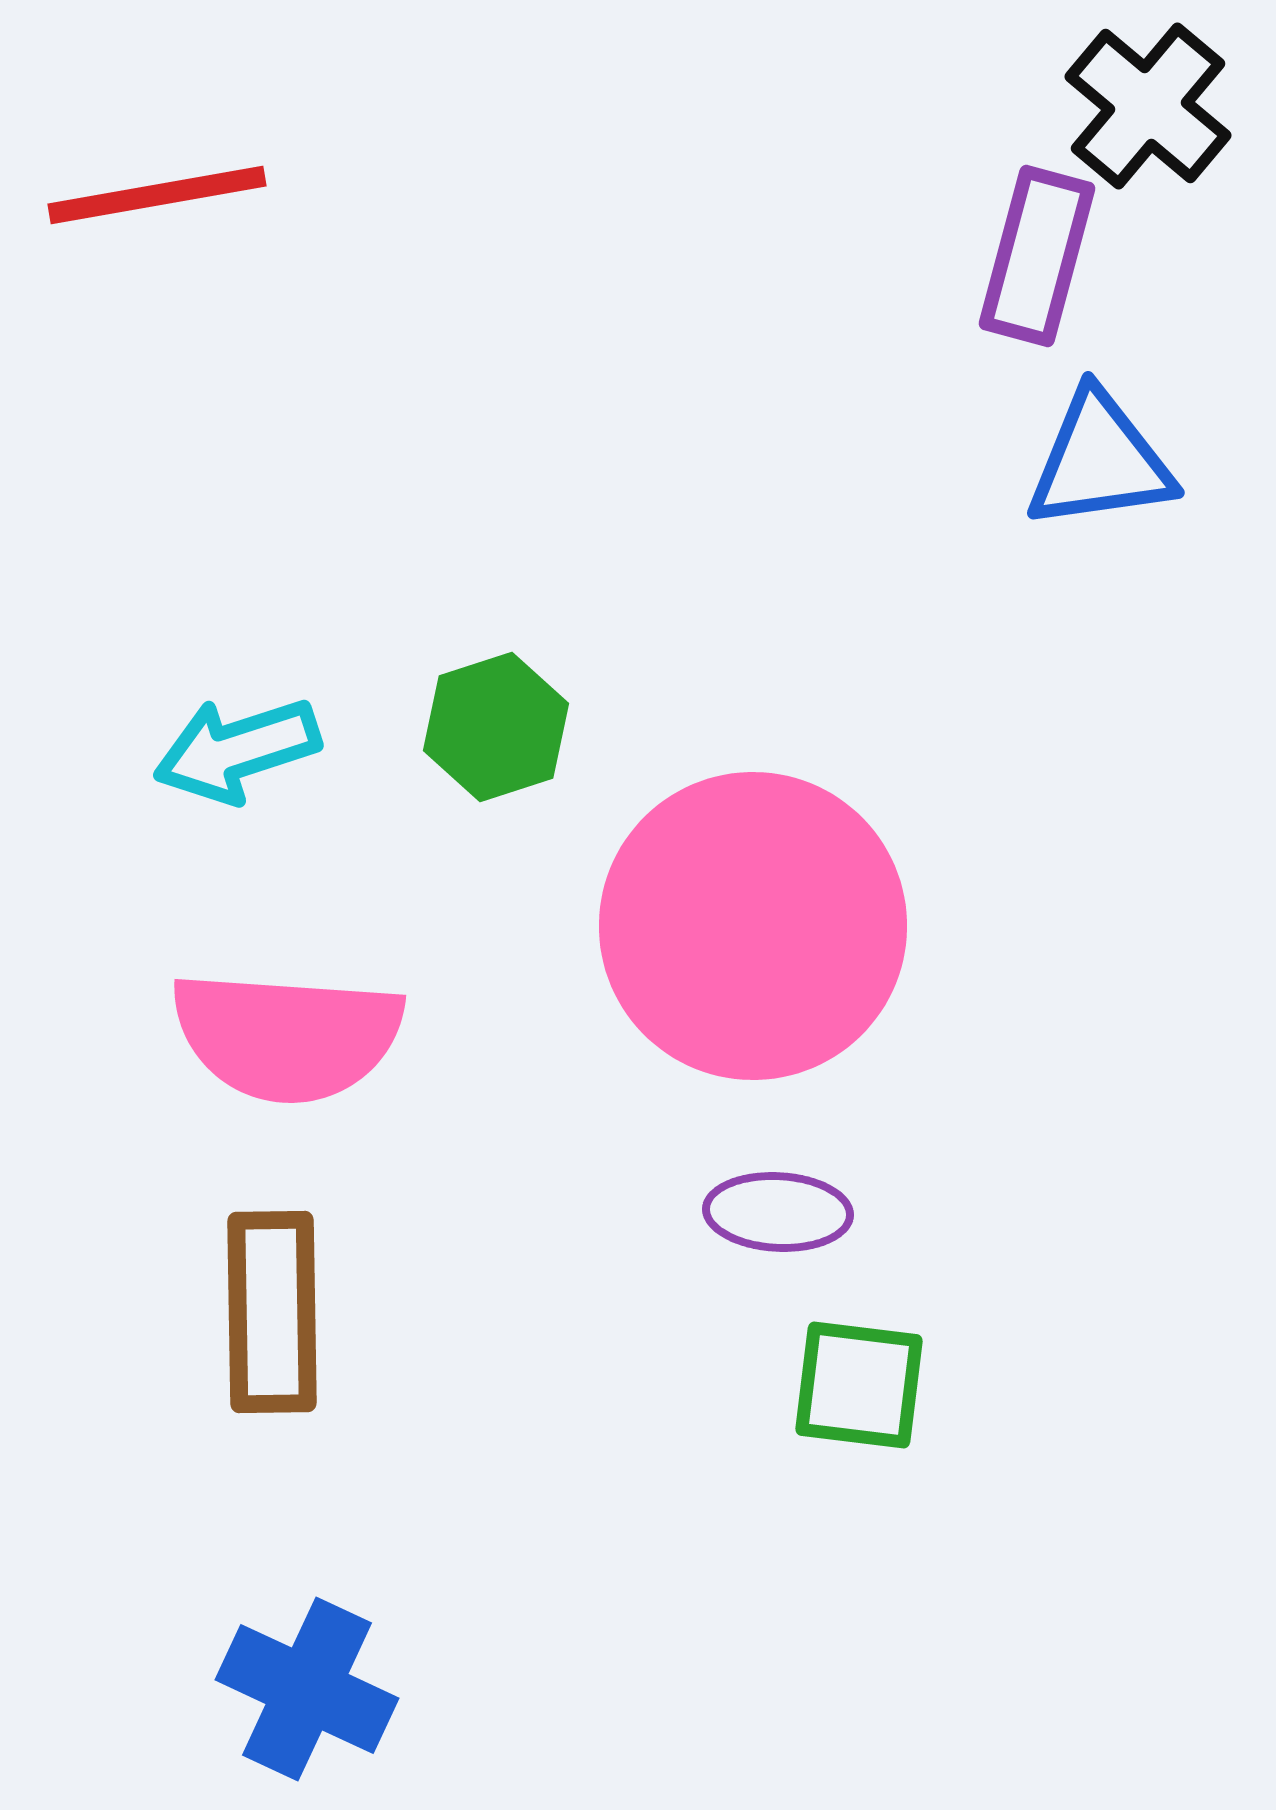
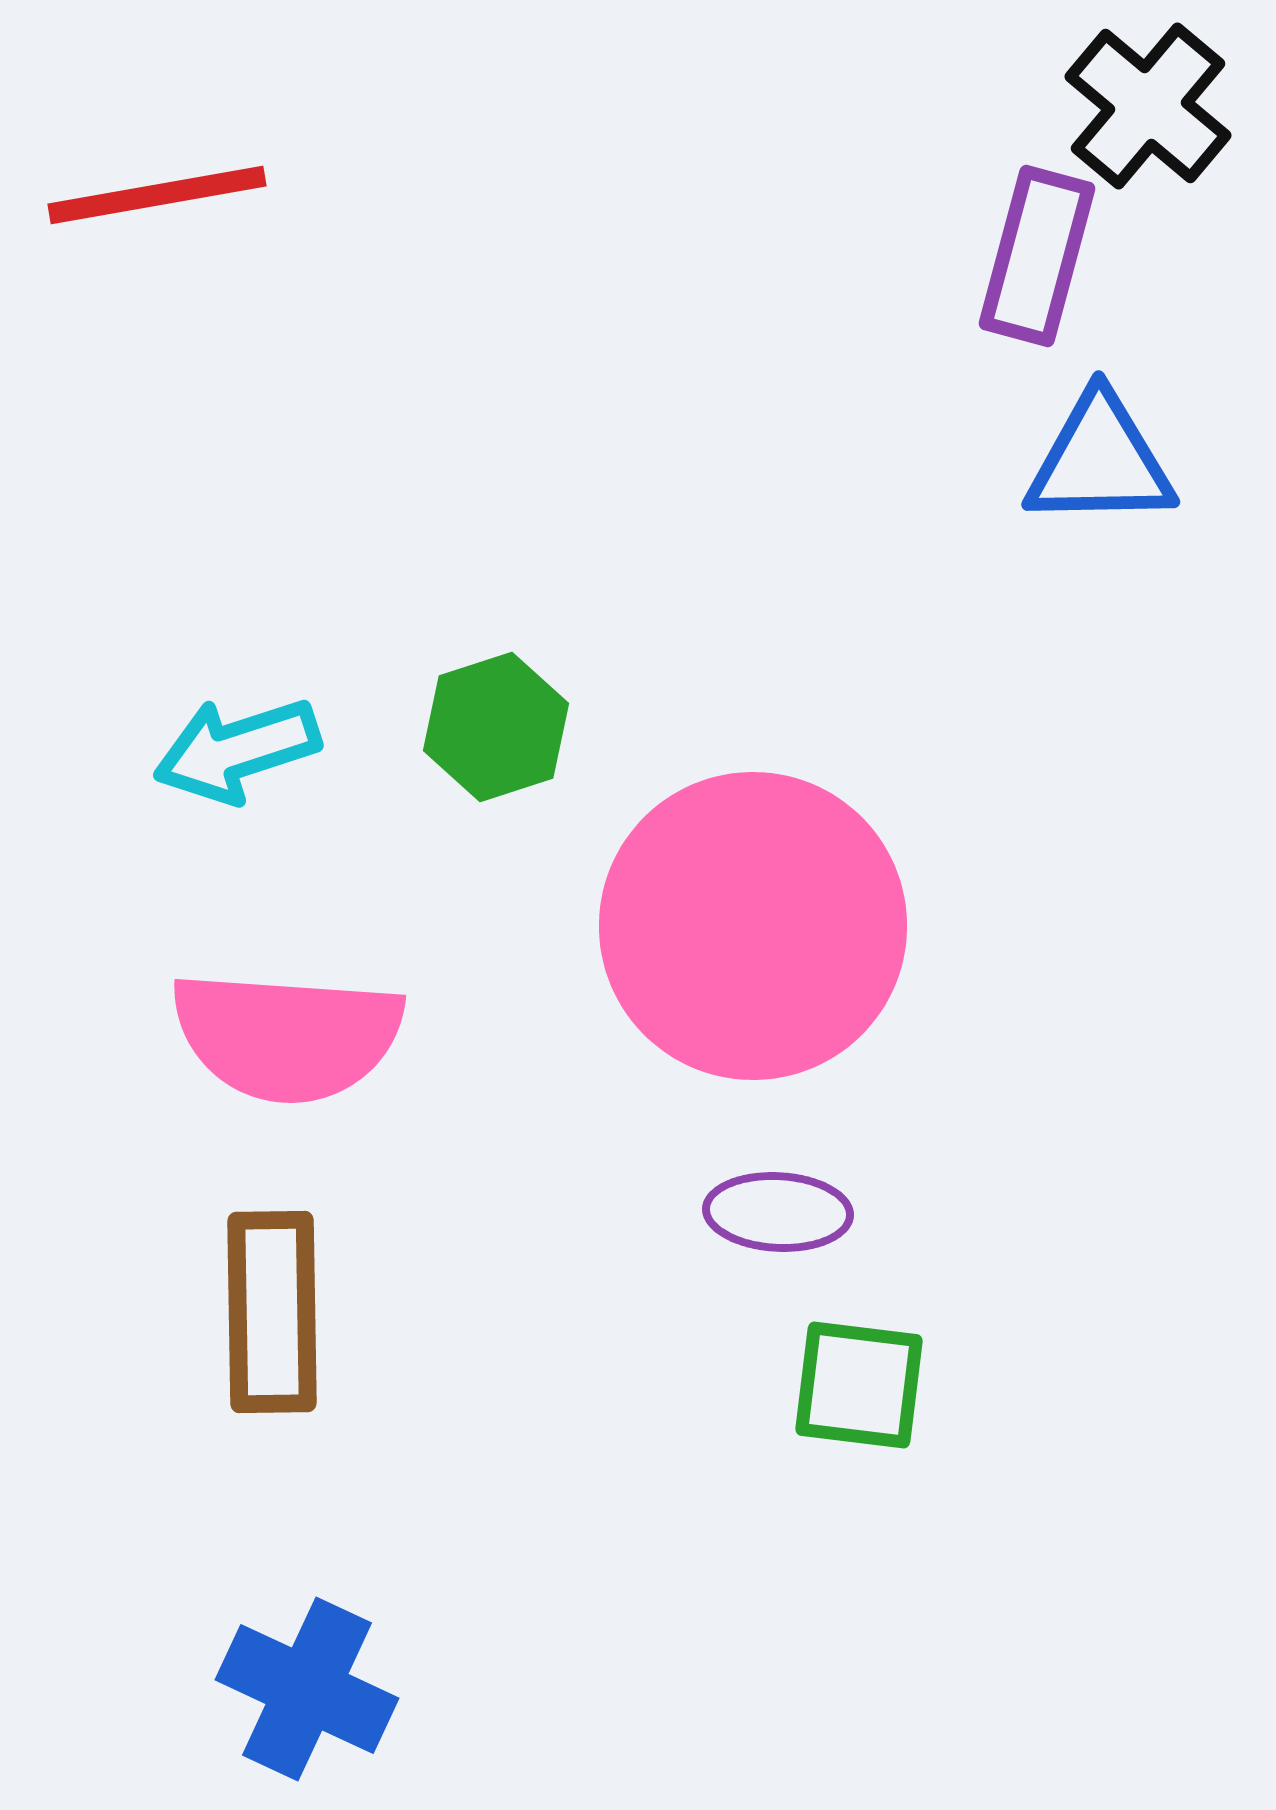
blue triangle: rotated 7 degrees clockwise
